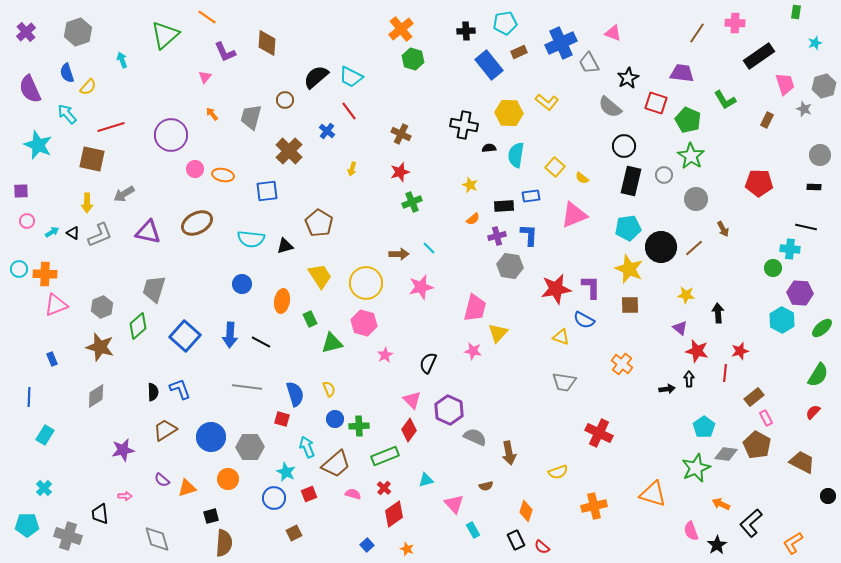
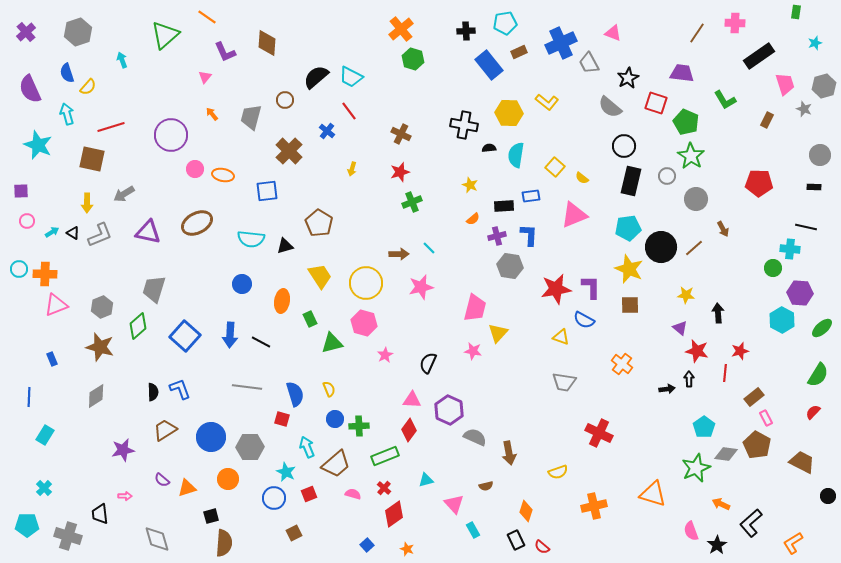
cyan arrow at (67, 114): rotated 25 degrees clockwise
green pentagon at (688, 120): moved 2 px left, 2 px down
gray circle at (664, 175): moved 3 px right, 1 px down
pink triangle at (412, 400): rotated 42 degrees counterclockwise
